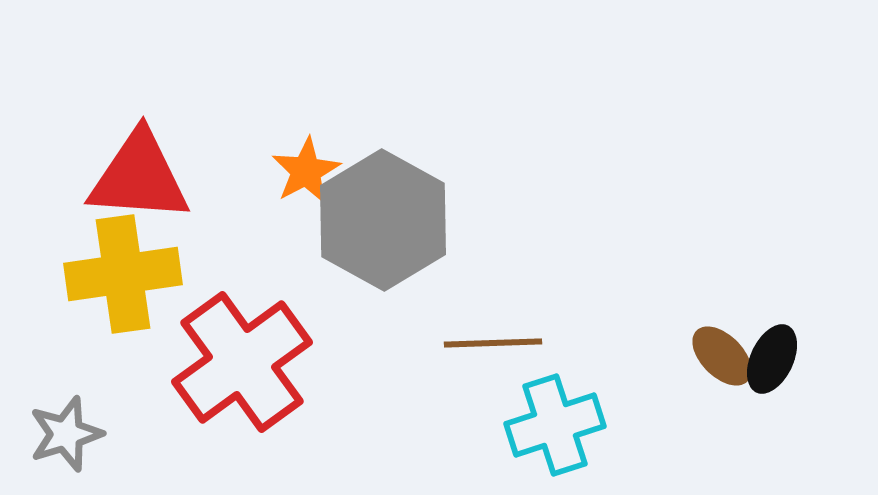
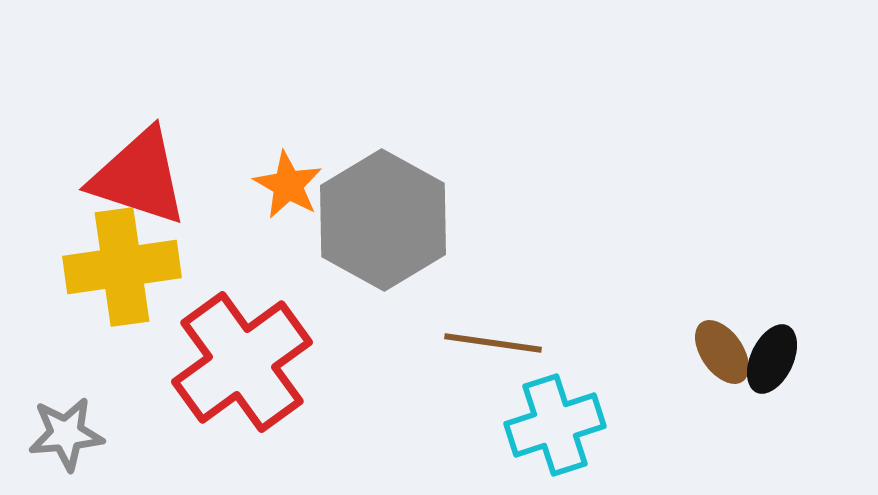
orange star: moved 18 px left, 14 px down; rotated 14 degrees counterclockwise
red triangle: rotated 14 degrees clockwise
yellow cross: moved 1 px left, 7 px up
brown line: rotated 10 degrees clockwise
brown ellipse: moved 4 px up; rotated 10 degrees clockwise
gray star: rotated 12 degrees clockwise
